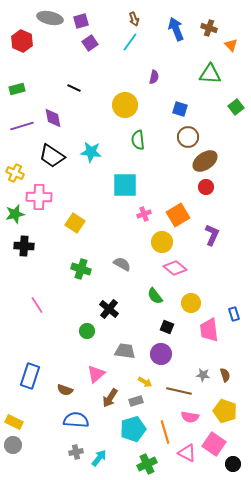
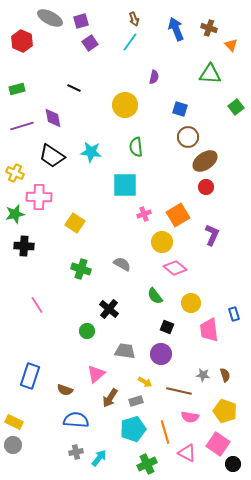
gray ellipse at (50, 18): rotated 15 degrees clockwise
green semicircle at (138, 140): moved 2 px left, 7 px down
pink square at (214, 444): moved 4 px right
